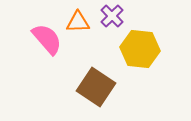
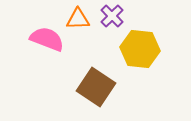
orange triangle: moved 3 px up
pink semicircle: rotated 28 degrees counterclockwise
